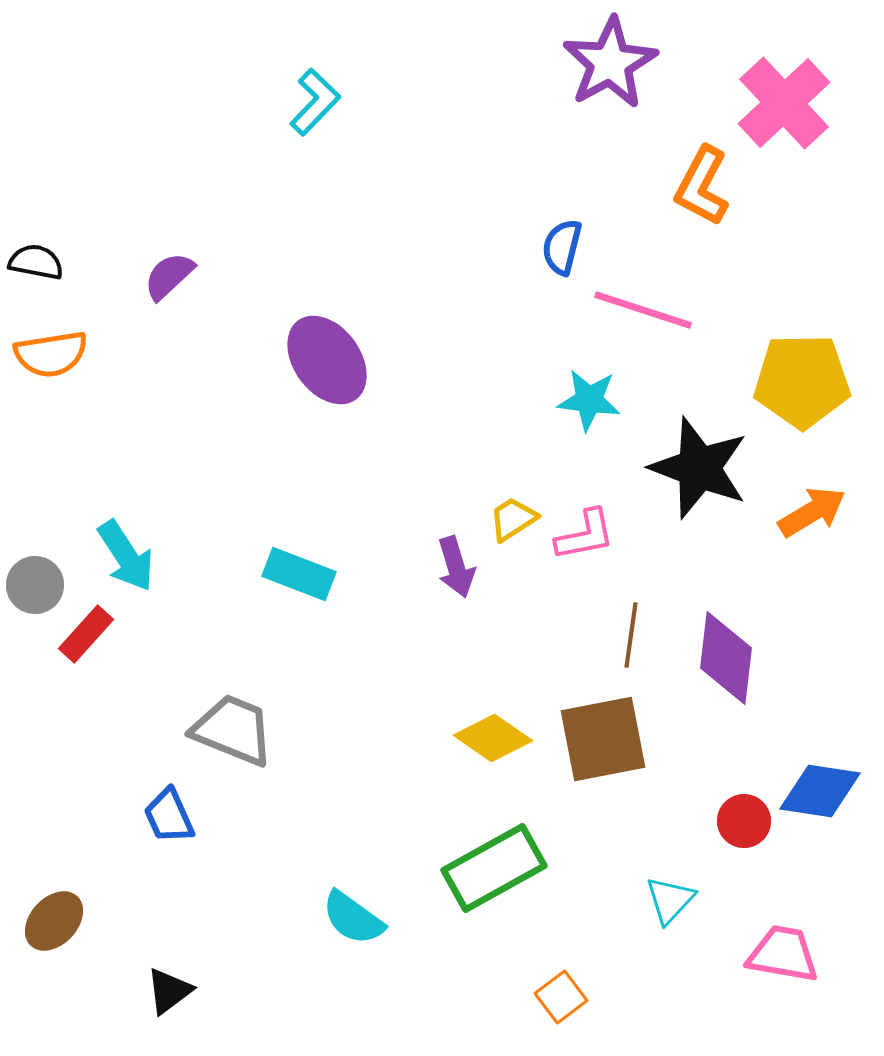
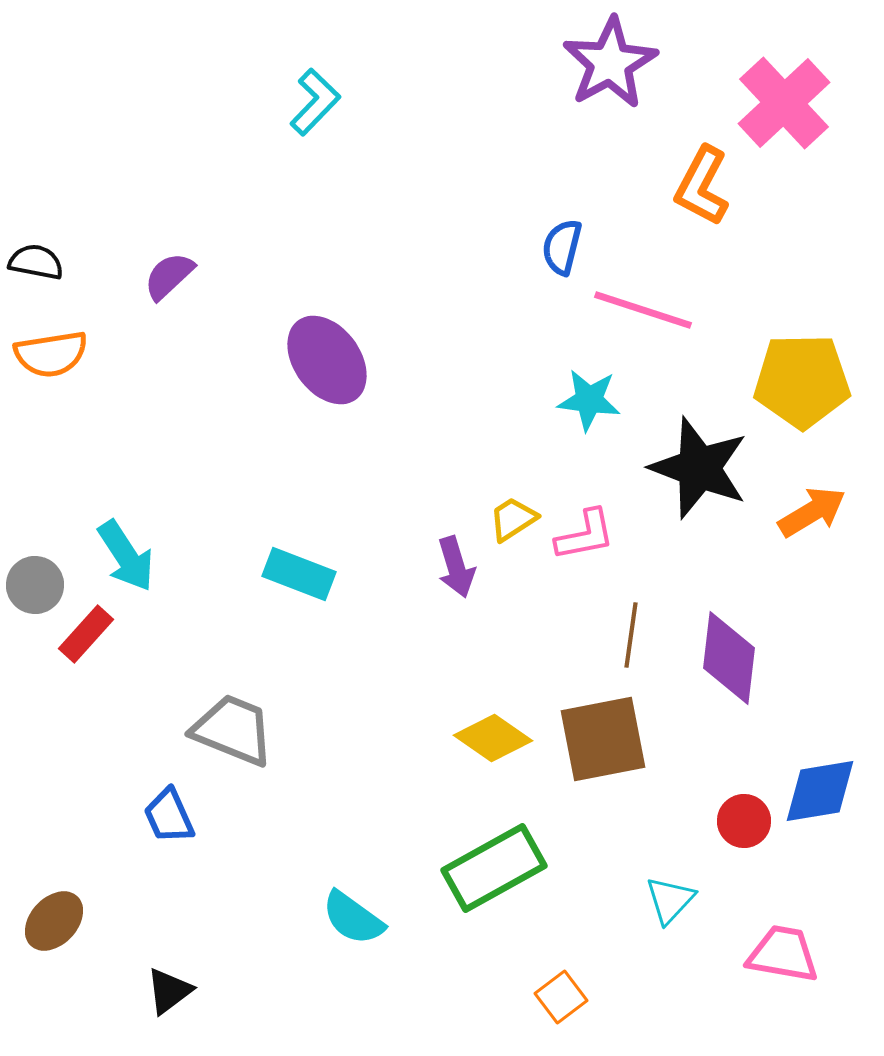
purple diamond: moved 3 px right
blue diamond: rotated 18 degrees counterclockwise
